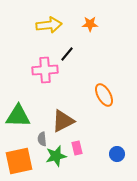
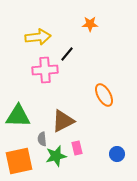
yellow arrow: moved 11 px left, 12 px down
